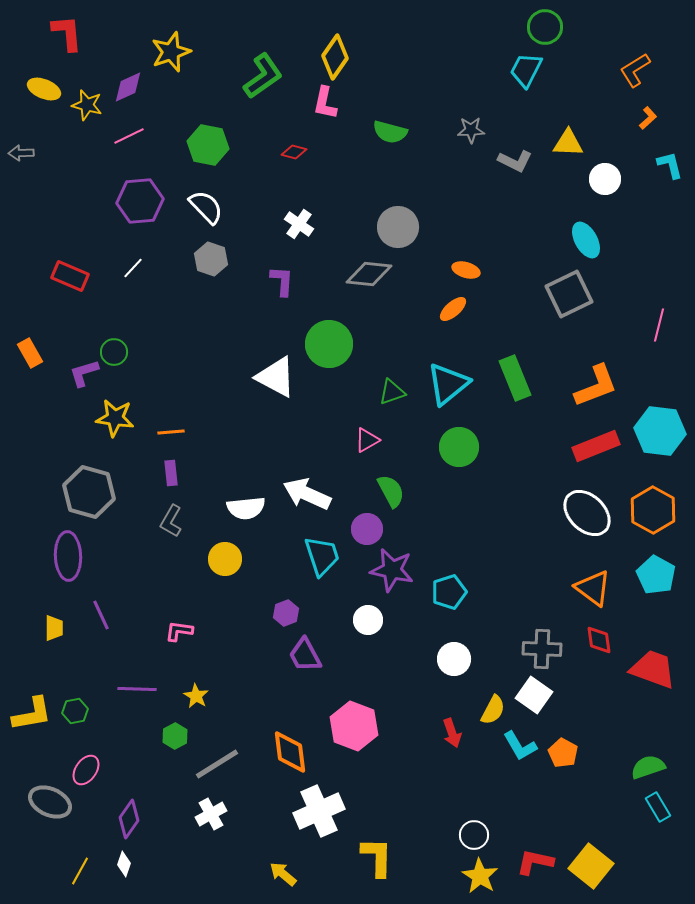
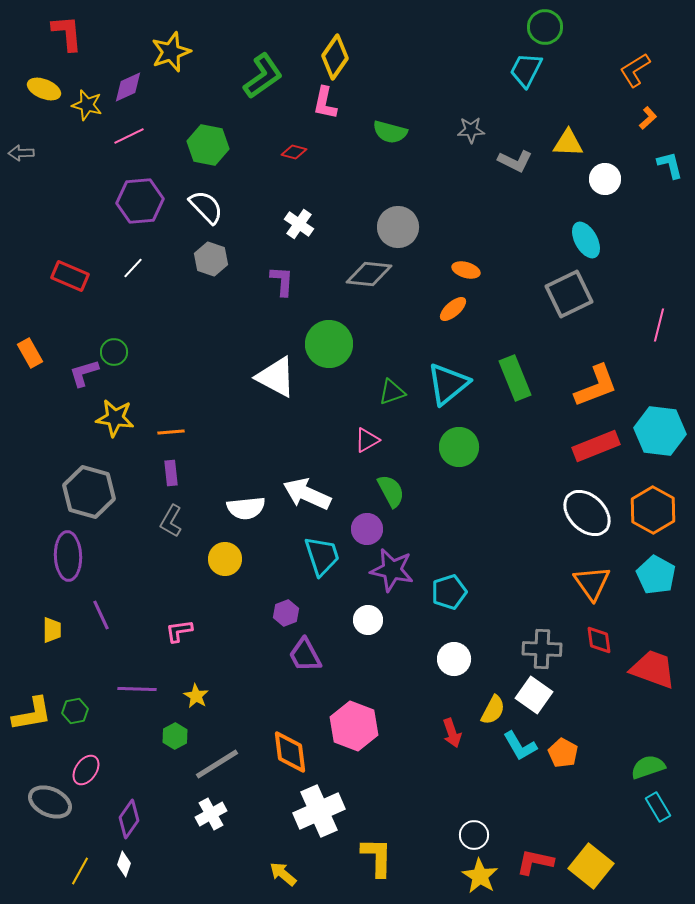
orange triangle at (593, 588): moved 1 px left, 5 px up; rotated 18 degrees clockwise
yellow trapezoid at (54, 628): moved 2 px left, 2 px down
pink L-shape at (179, 631): rotated 16 degrees counterclockwise
